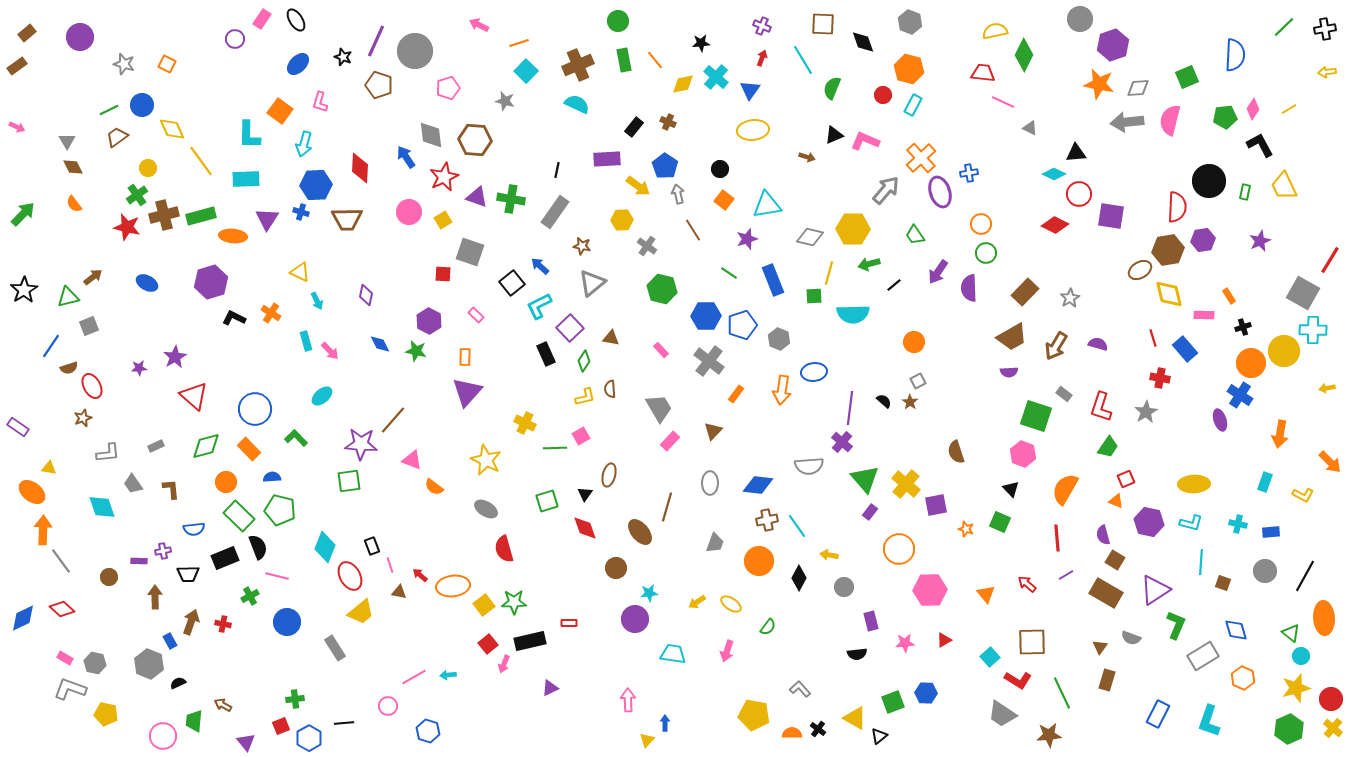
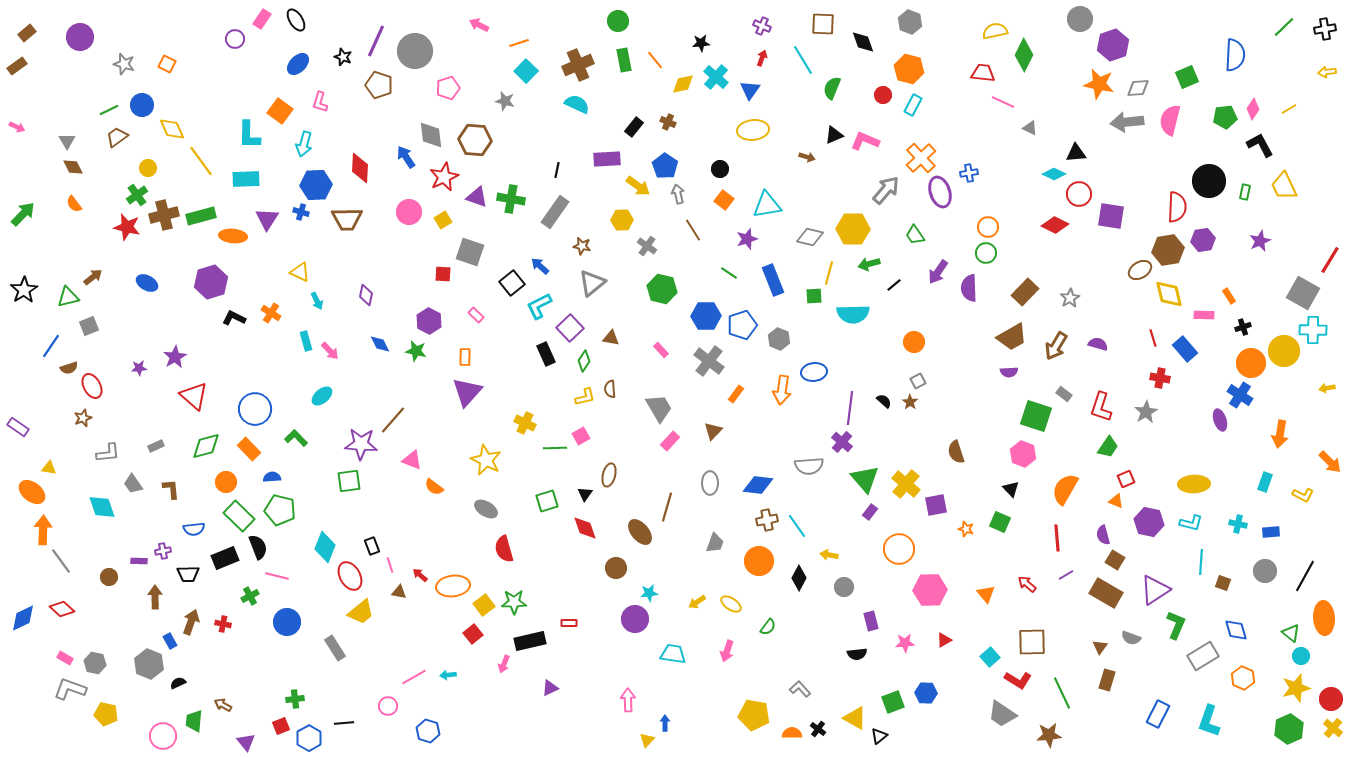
orange circle at (981, 224): moved 7 px right, 3 px down
red square at (488, 644): moved 15 px left, 10 px up
